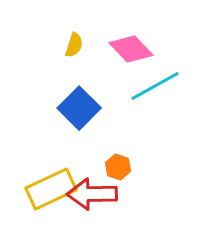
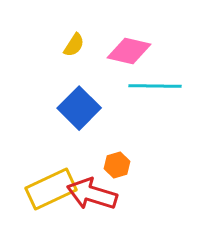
yellow semicircle: rotated 15 degrees clockwise
pink diamond: moved 2 px left, 2 px down; rotated 33 degrees counterclockwise
cyan line: rotated 30 degrees clockwise
orange hexagon: moved 1 px left, 2 px up; rotated 25 degrees clockwise
red arrow: rotated 18 degrees clockwise
